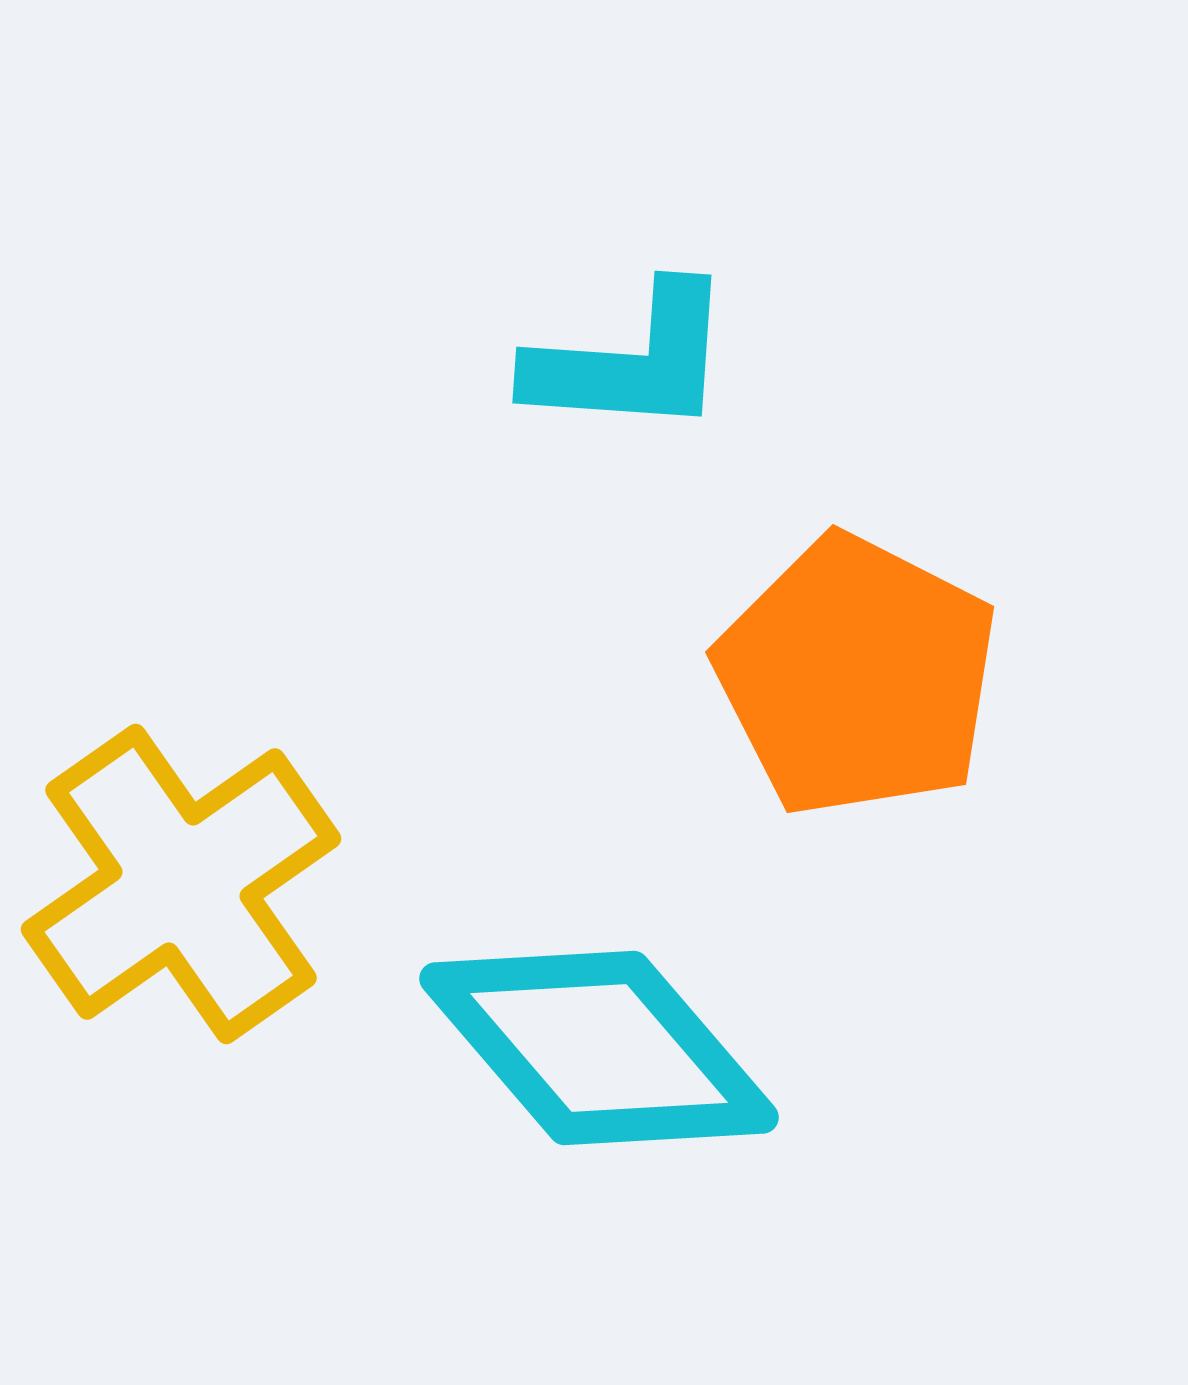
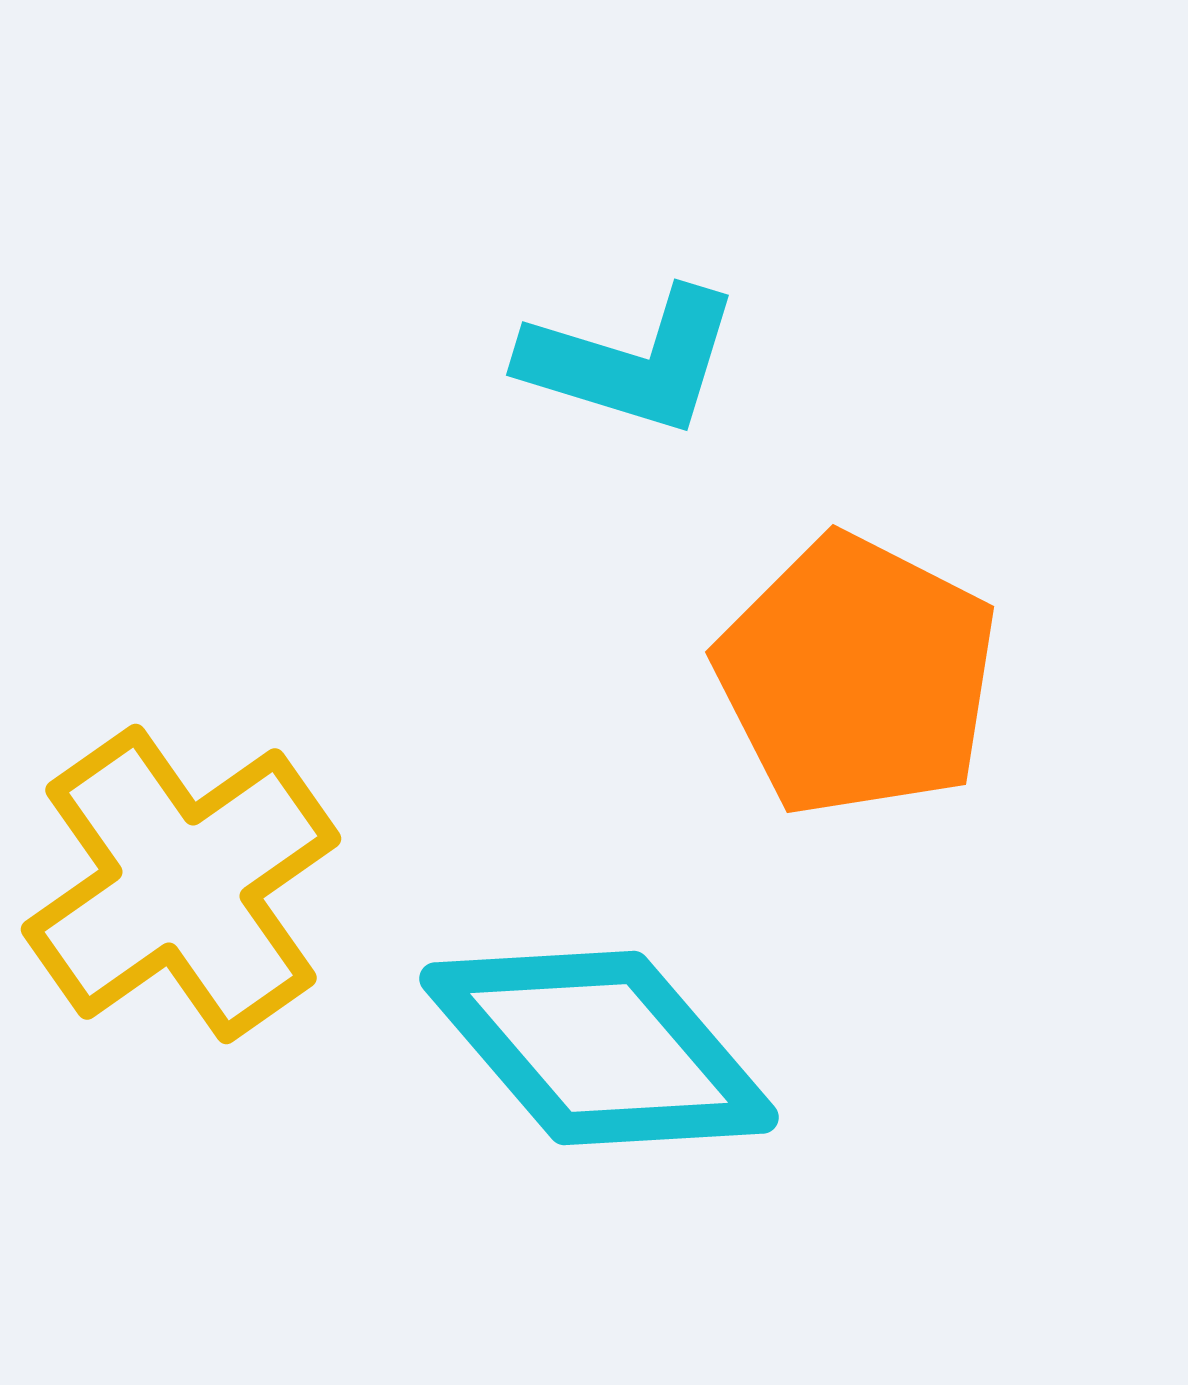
cyan L-shape: rotated 13 degrees clockwise
